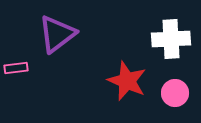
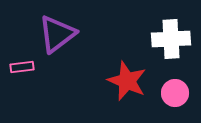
pink rectangle: moved 6 px right, 1 px up
